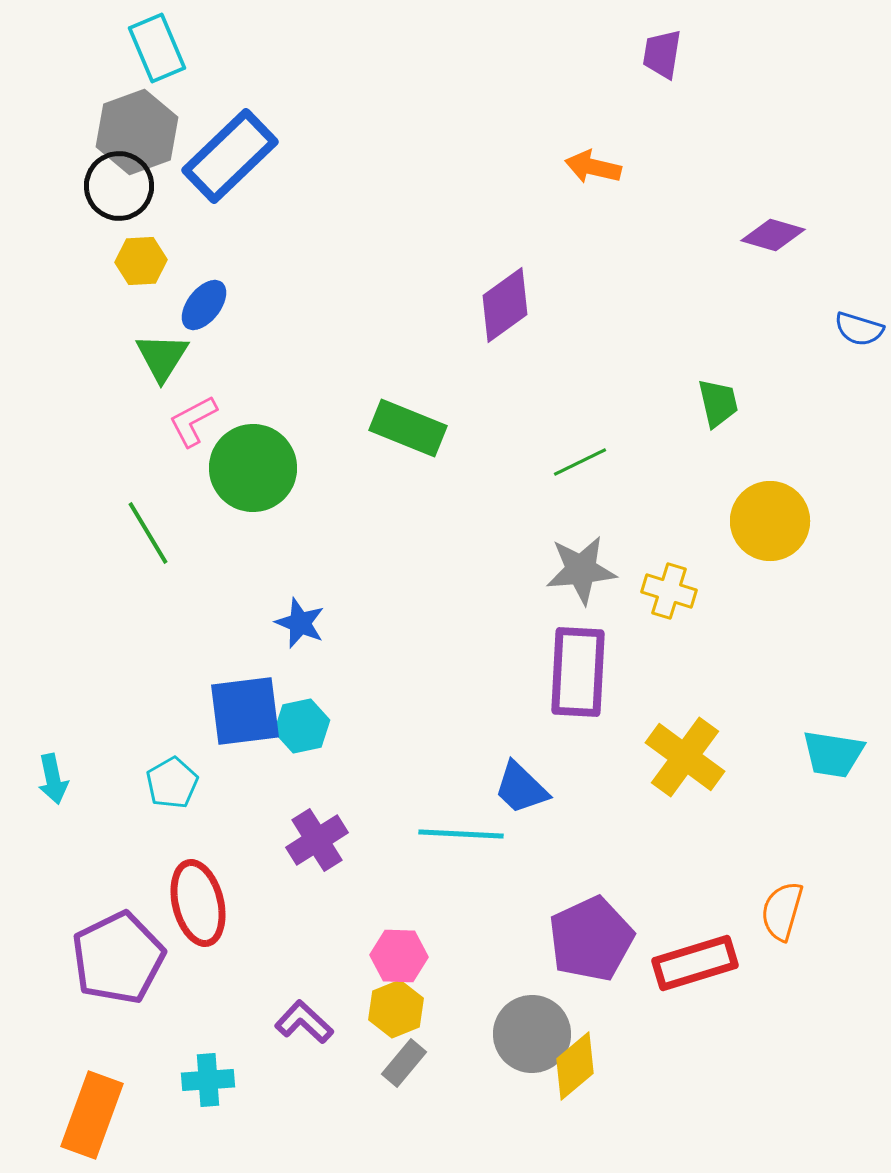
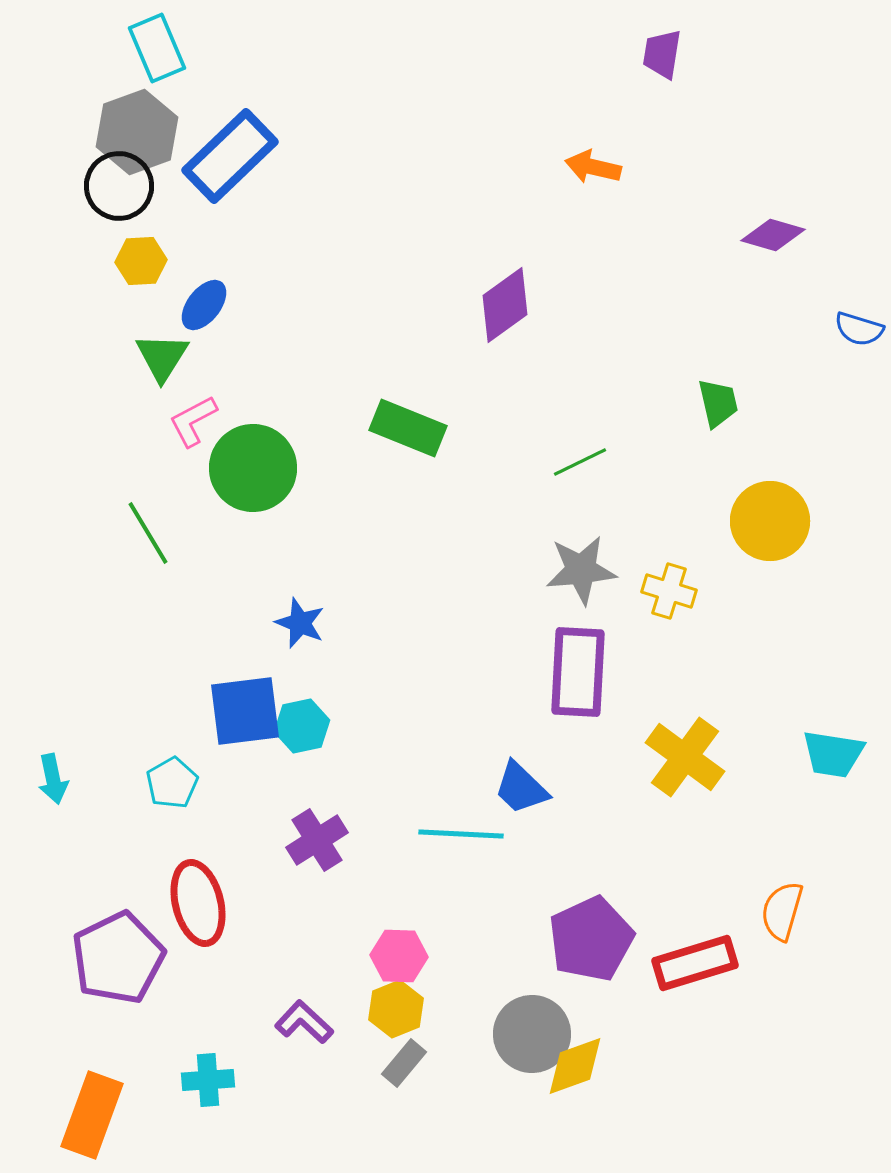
yellow diamond at (575, 1066): rotated 20 degrees clockwise
